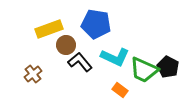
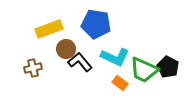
brown circle: moved 4 px down
brown cross: moved 6 px up; rotated 24 degrees clockwise
orange rectangle: moved 7 px up
